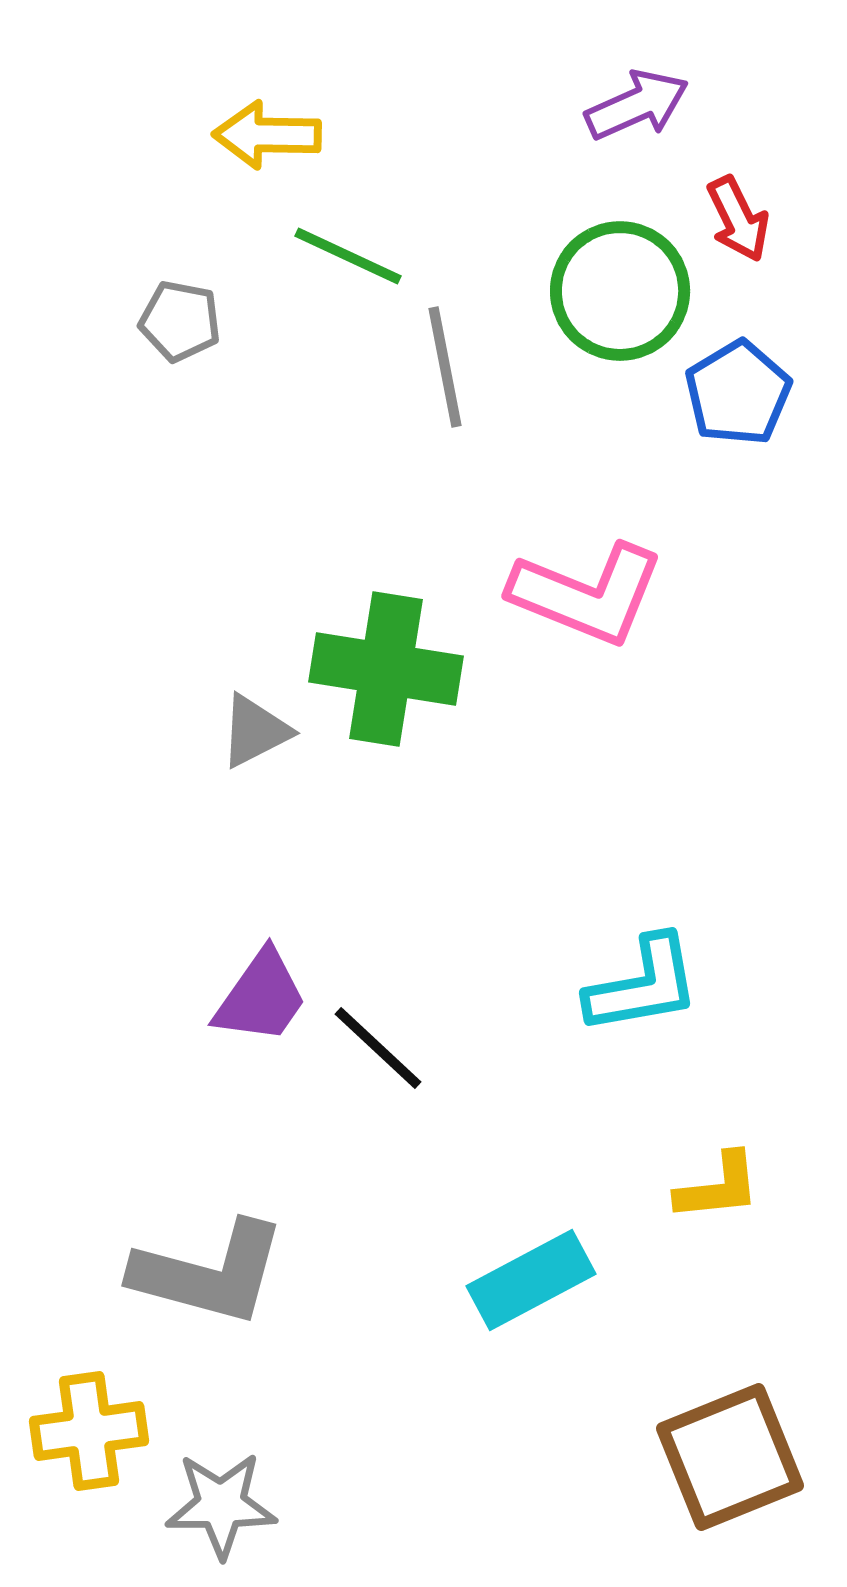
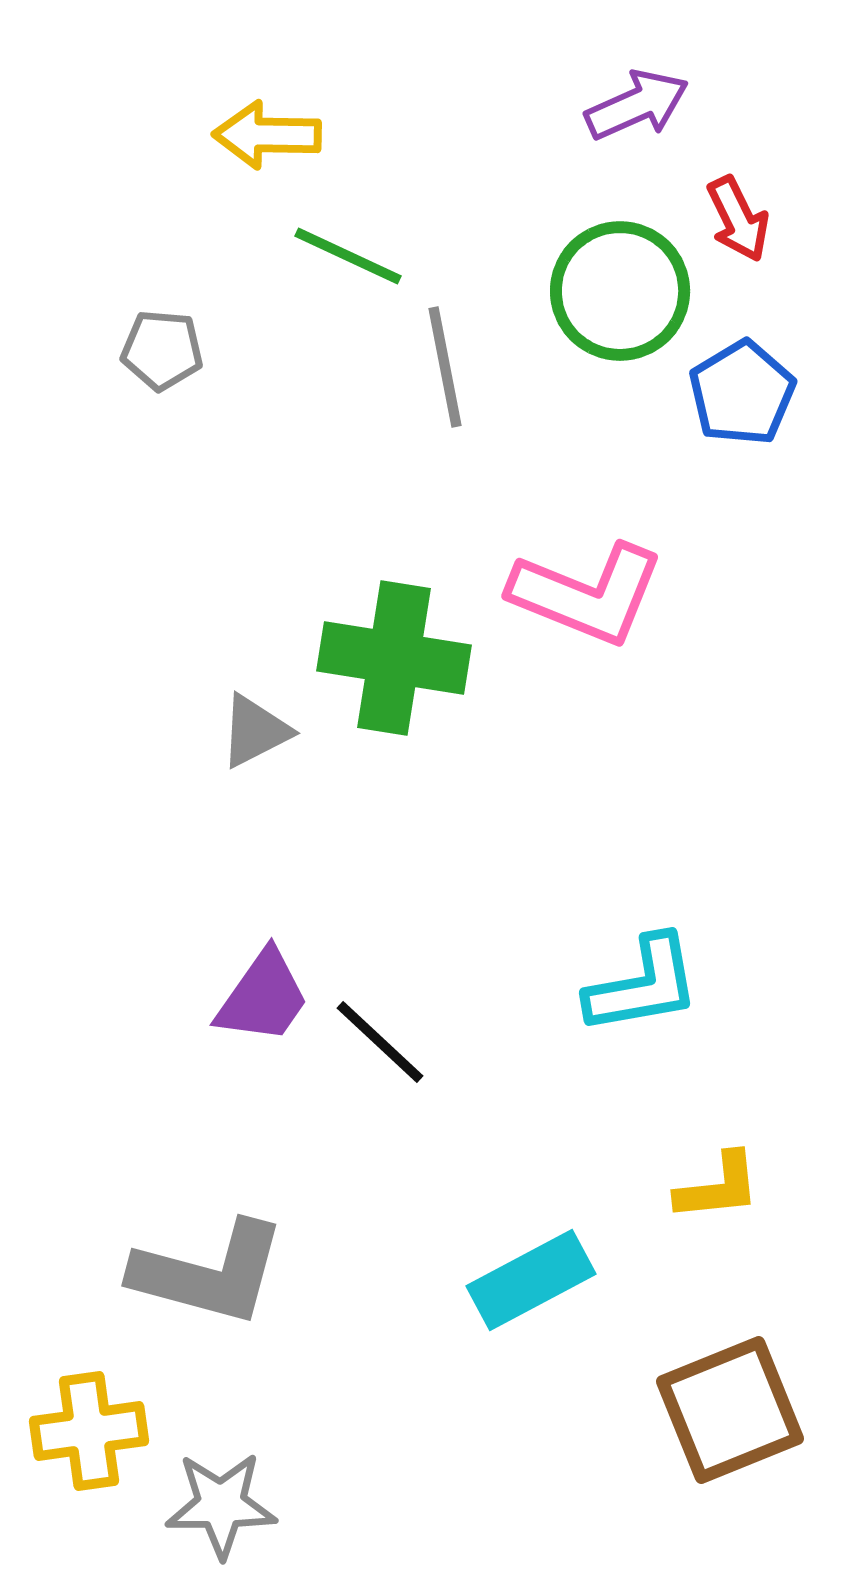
gray pentagon: moved 18 px left, 29 px down; rotated 6 degrees counterclockwise
blue pentagon: moved 4 px right
green cross: moved 8 px right, 11 px up
purple trapezoid: moved 2 px right
black line: moved 2 px right, 6 px up
brown square: moved 47 px up
